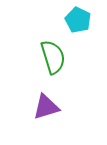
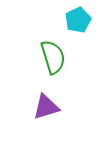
cyan pentagon: rotated 20 degrees clockwise
